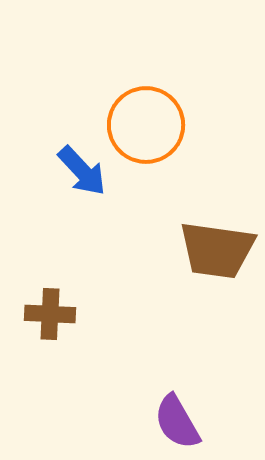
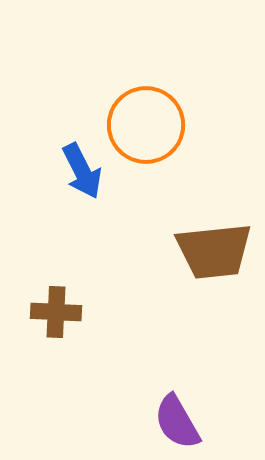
blue arrow: rotated 16 degrees clockwise
brown trapezoid: moved 3 px left, 1 px down; rotated 14 degrees counterclockwise
brown cross: moved 6 px right, 2 px up
